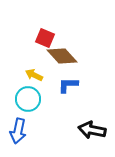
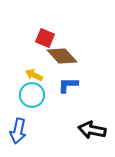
cyan circle: moved 4 px right, 4 px up
